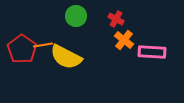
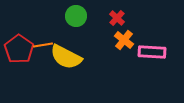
red cross: moved 1 px right, 1 px up; rotated 14 degrees clockwise
red pentagon: moved 3 px left
